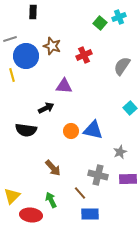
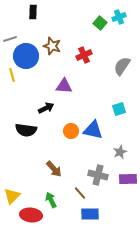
cyan square: moved 11 px left, 1 px down; rotated 24 degrees clockwise
brown arrow: moved 1 px right, 1 px down
